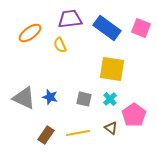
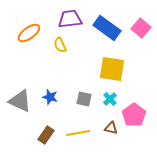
pink square: rotated 18 degrees clockwise
orange ellipse: moved 1 px left
gray triangle: moved 4 px left, 3 px down
brown triangle: rotated 24 degrees counterclockwise
